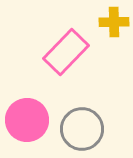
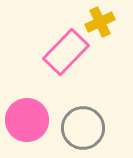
yellow cross: moved 14 px left; rotated 24 degrees counterclockwise
gray circle: moved 1 px right, 1 px up
